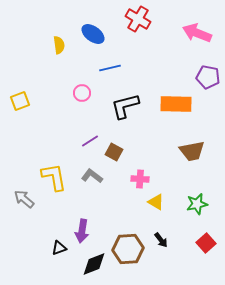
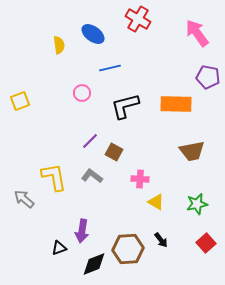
pink arrow: rotated 32 degrees clockwise
purple line: rotated 12 degrees counterclockwise
